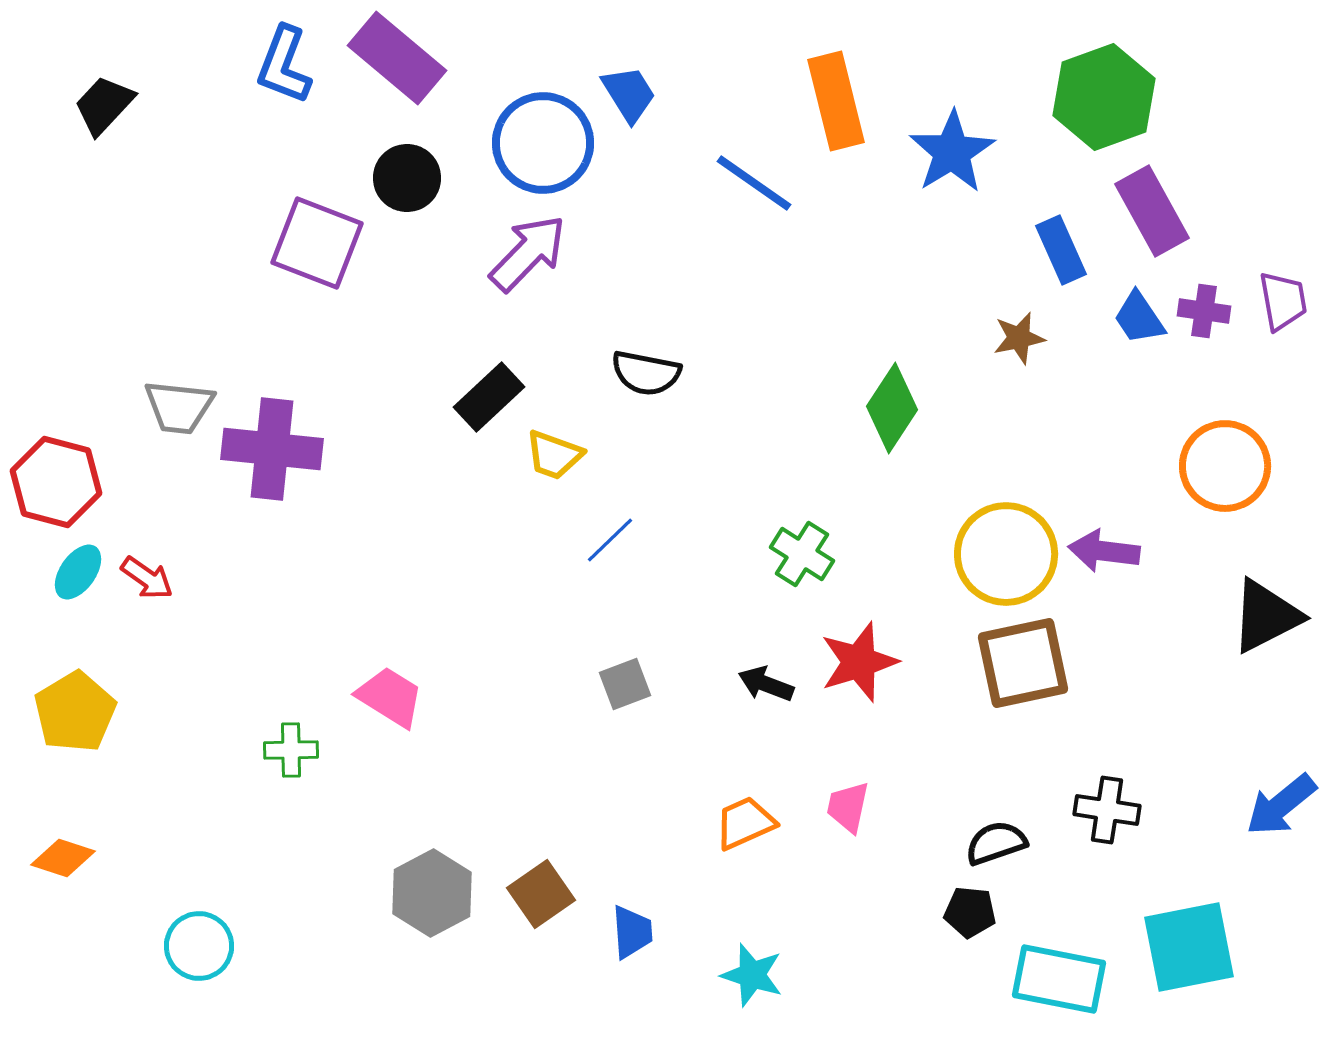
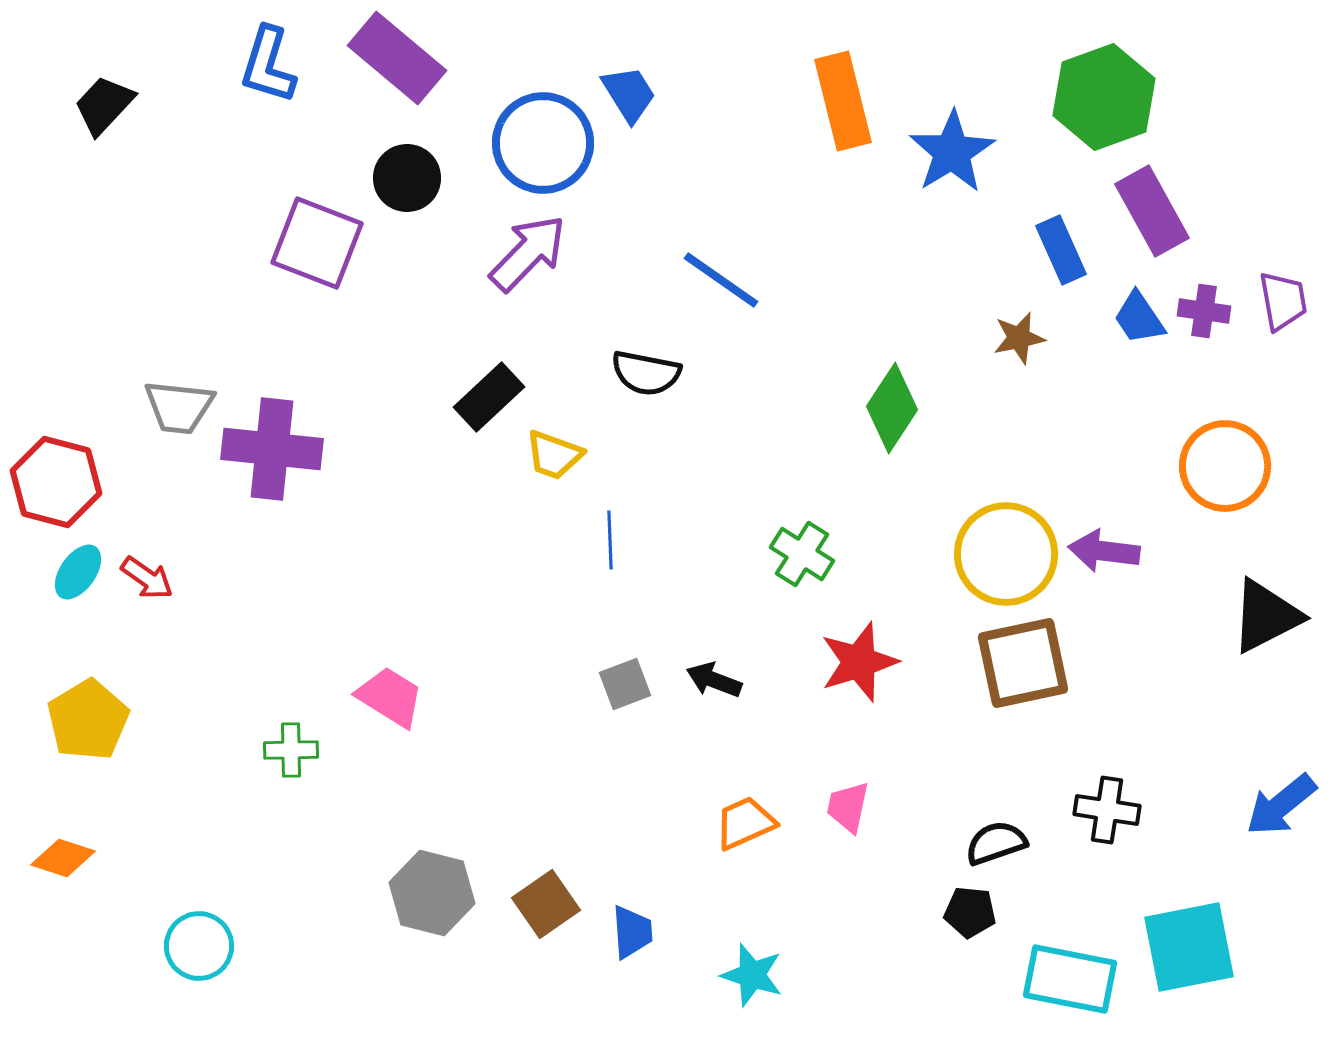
blue L-shape at (284, 65): moved 16 px left; rotated 4 degrees counterclockwise
orange rectangle at (836, 101): moved 7 px right
blue line at (754, 183): moved 33 px left, 97 px down
blue line at (610, 540): rotated 48 degrees counterclockwise
black arrow at (766, 684): moved 52 px left, 4 px up
yellow pentagon at (75, 712): moved 13 px right, 8 px down
gray hexagon at (432, 893): rotated 18 degrees counterclockwise
brown square at (541, 894): moved 5 px right, 10 px down
cyan rectangle at (1059, 979): moved 11 px right
